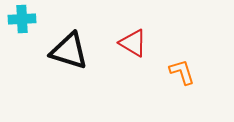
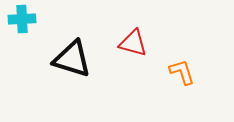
red triangle: rotated 16 degrees counterclockwise
black triangle: moved 3 px right, 8 px down
